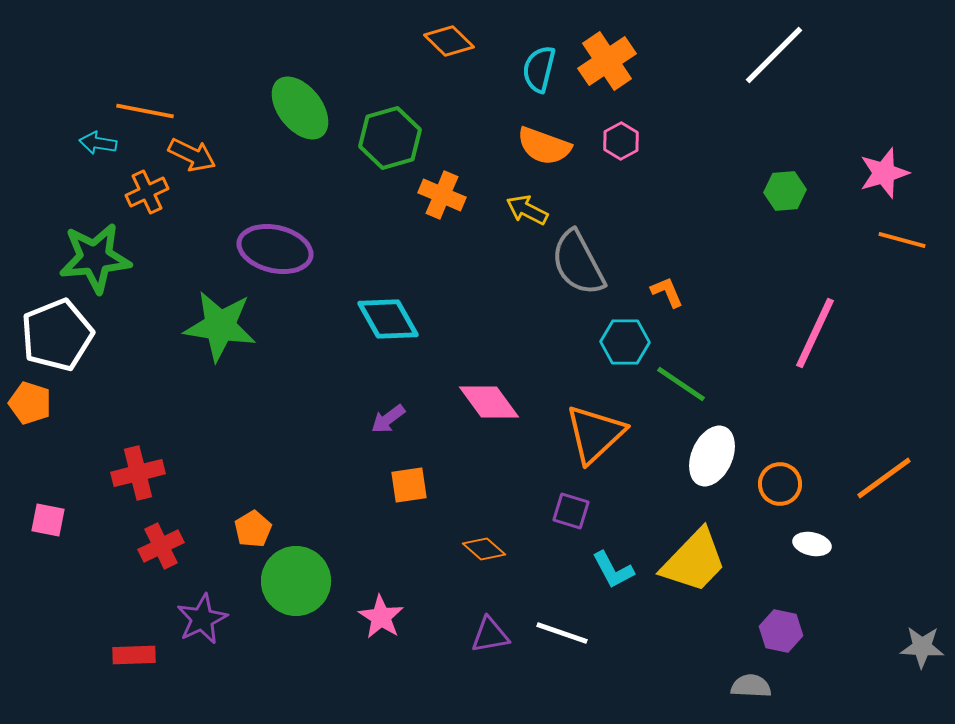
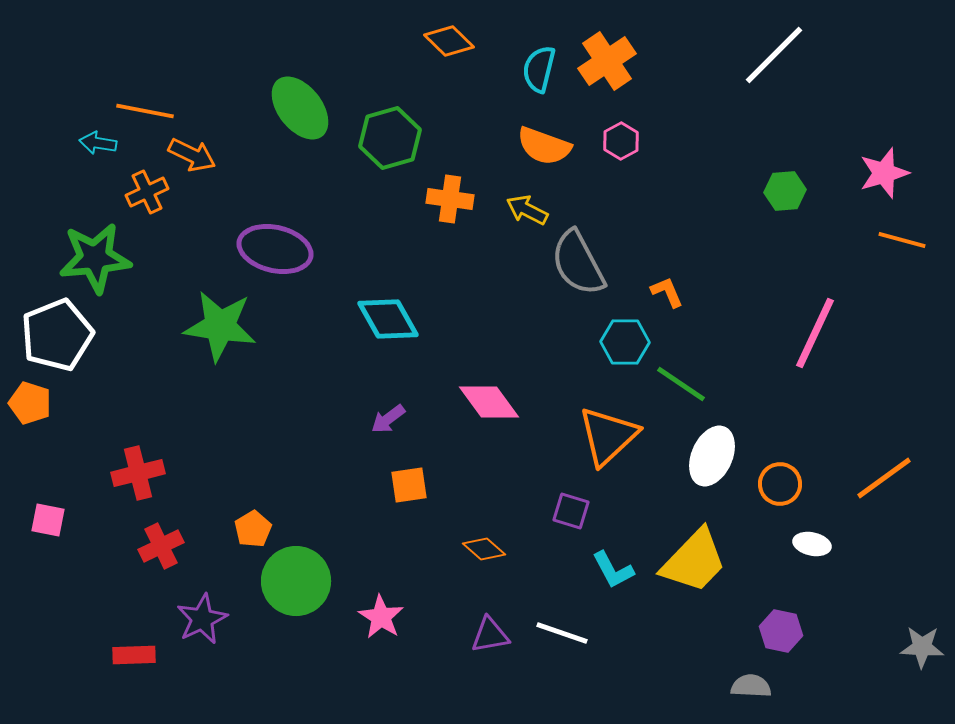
orange cross at (442, 195): moved 8 px right, 4 px down; rotated 15 degrees counterclockwise
orange triangle at (595, 434): moved 13 px right, 2 px down
